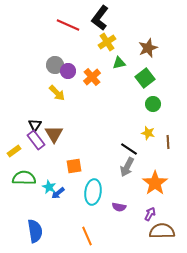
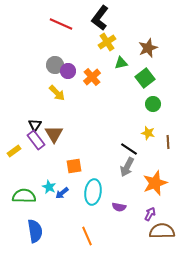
red line: moved 7 px left, 1 px up
green triangle: moved 2 px right
green semicircle: moved 18 px down
orange star: rotated 15 degrees clockwise
blue arrow: moved 4 px right
